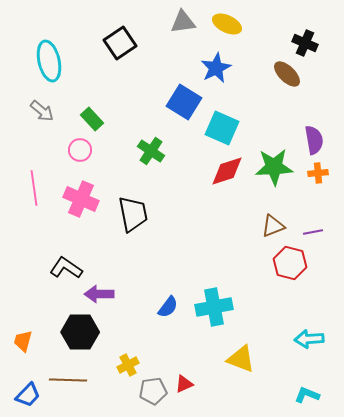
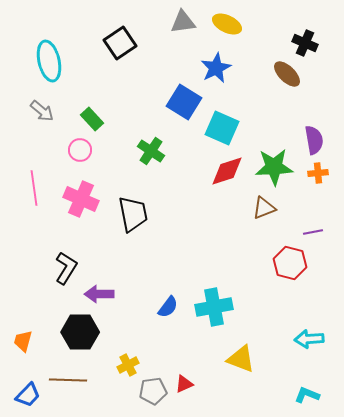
brown triangle: moved 9 px left, 18 px up
black L-shape: rotated 88 degrees clockwise
